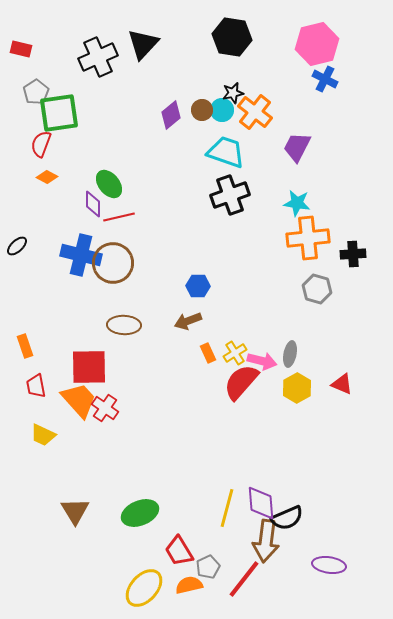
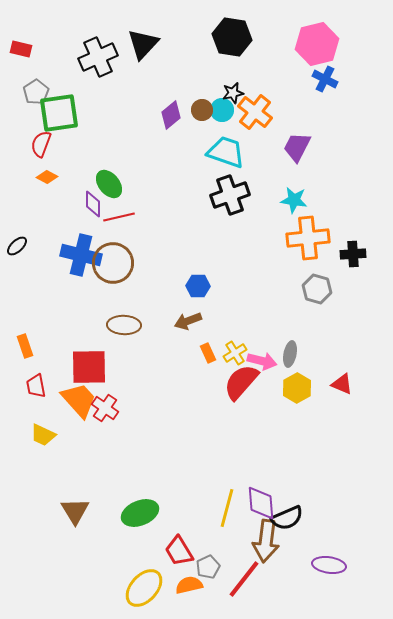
cyan star at (297, 203): moved 3 px left, 3 px up
